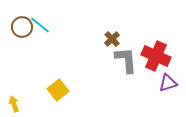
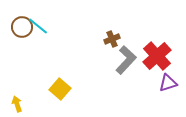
cyan line: moved 2 px left, 1 px down
brown cross: rotated 21 degrees clockwise
red cross: moved 1 px right; rotated 24 degrees clockwise
gray L-shape: rotated 48 degrees clockwise
yellow square: moved 2 px right, 1 px up; rotated 10 degrees counterclockwise
yellow arrow: moved 3 px right
